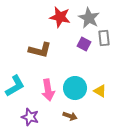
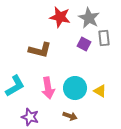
pink arrow: moved 2 px up
